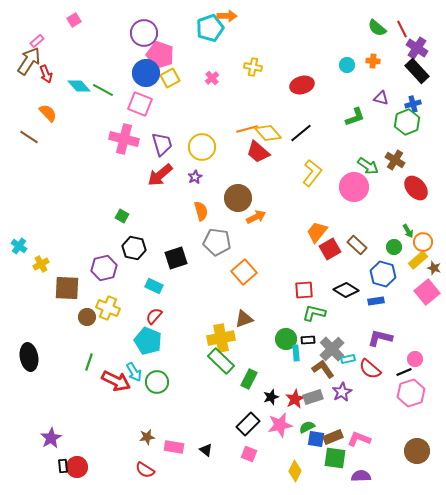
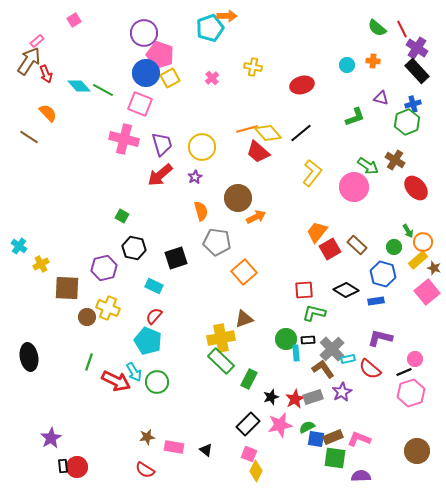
yellow diamond at (295, 471): moved 39 px left
